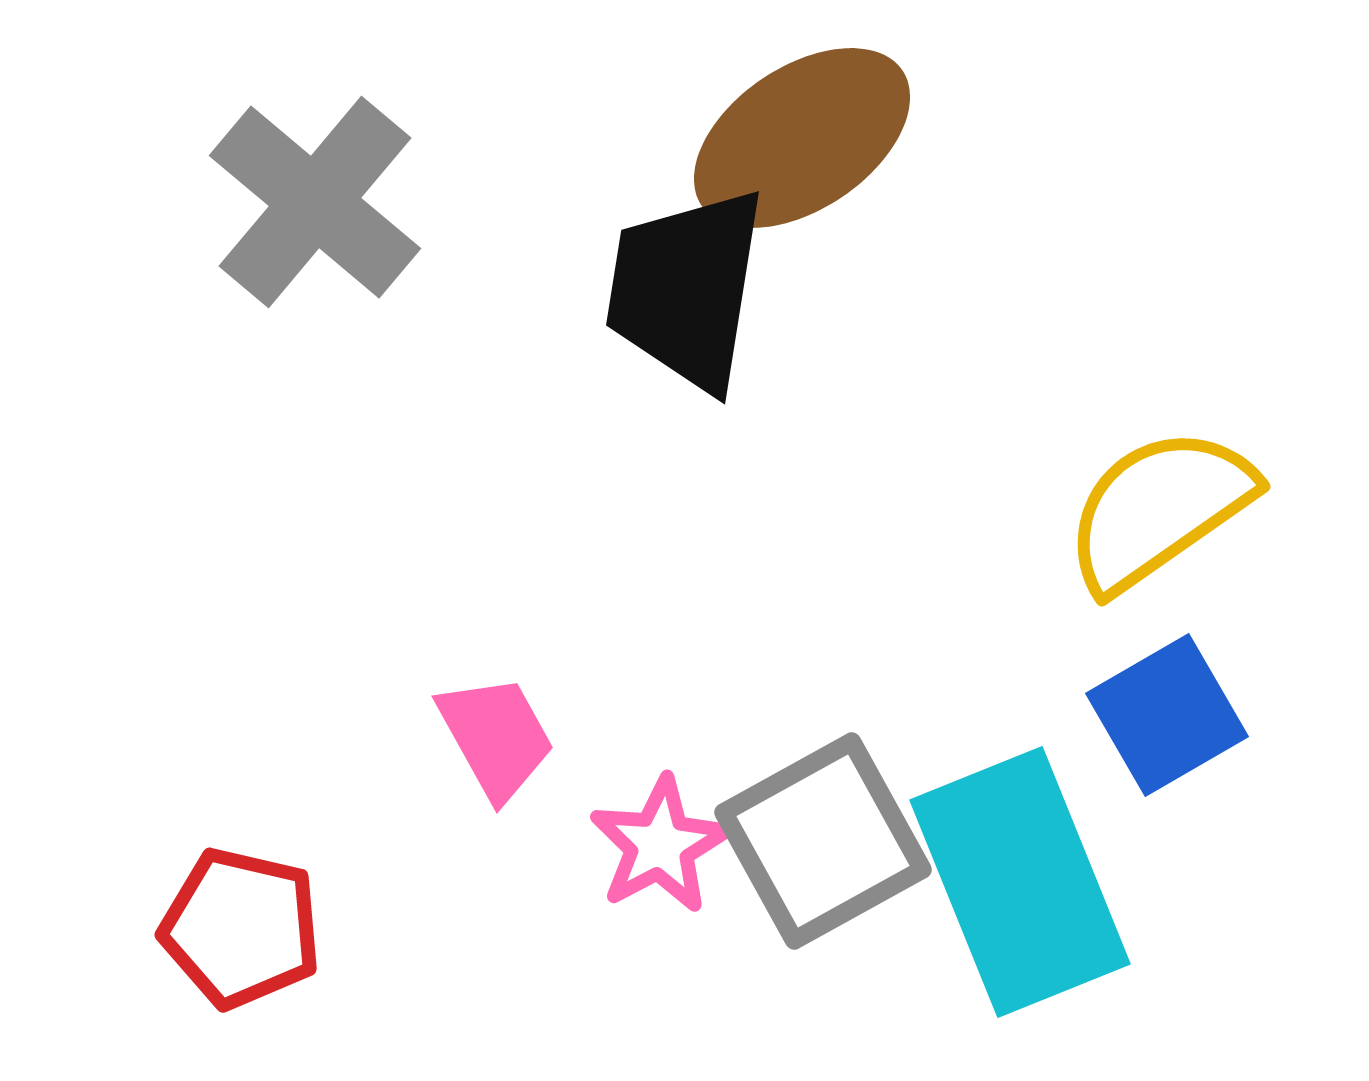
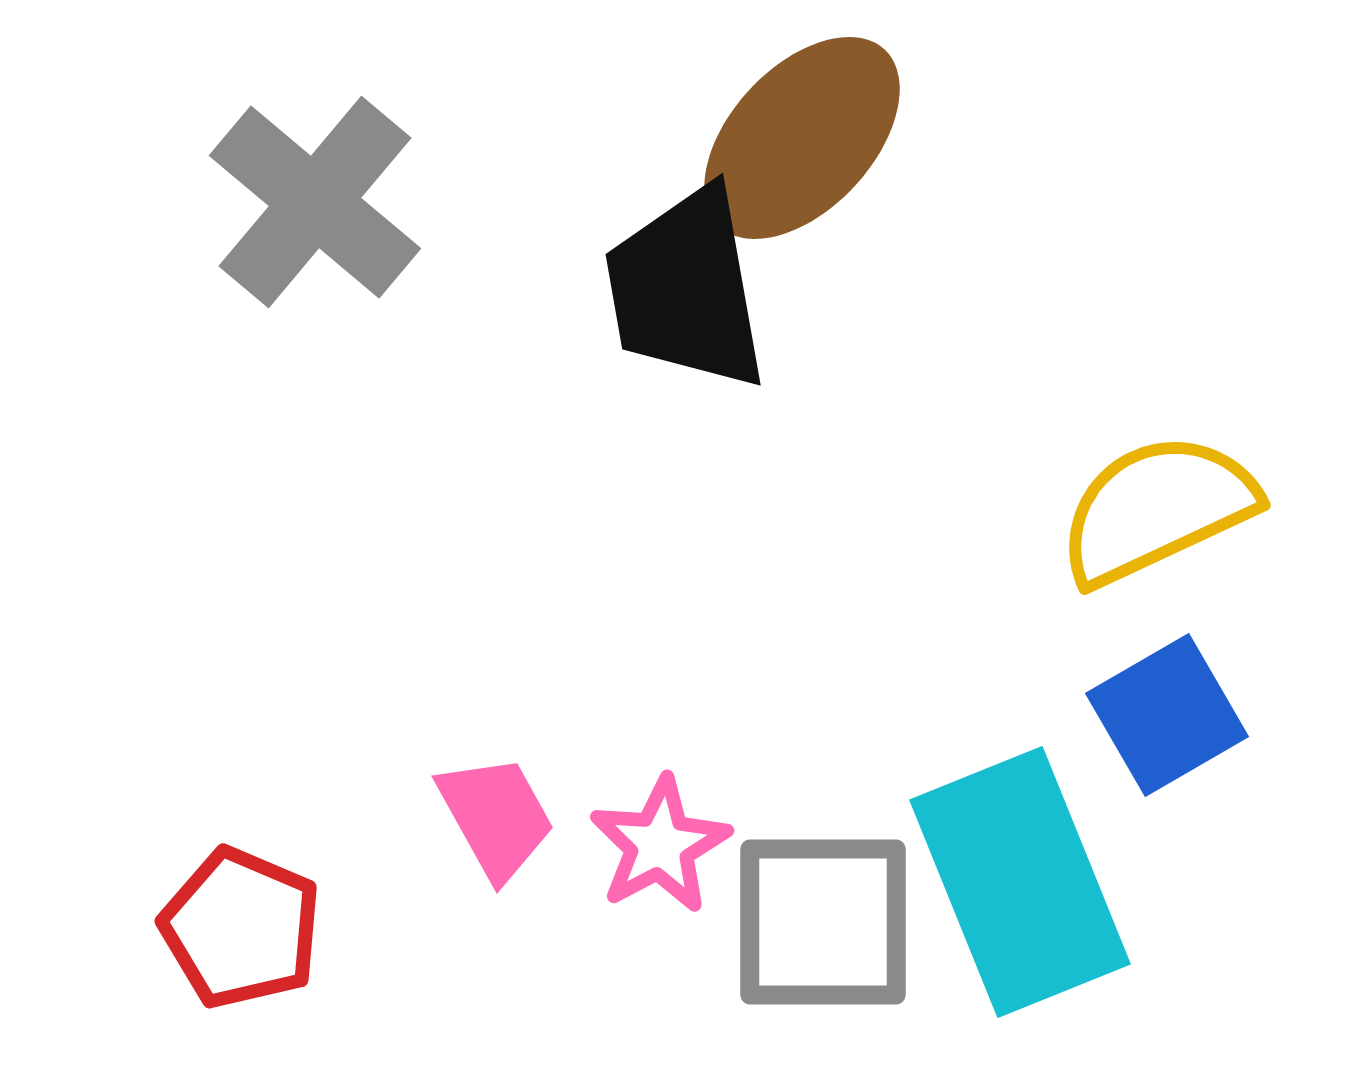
brown ellipse: rotated 13 degrees counterclockwise
black trapezoid: rotated 19 degrees counterclockwise
yellow semicircle: moved 2 px left; rotated 10 degrees clockwise
pink trapezoid: moved 80 px down
gray square: moved 81 px down; rotated 29 degrees clockwise
red pentagon: rotated 10 degrees clockwise
